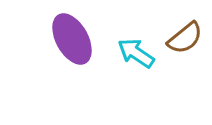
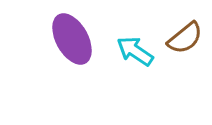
cyan arrow: moved 1 px left, 2 px up
